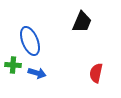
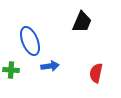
green cross: moved 2 px left, 5 px down
blue arrow: moved 13 px right, 7 px up; rotated 24 degrees counterclockwise
